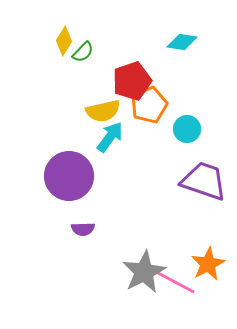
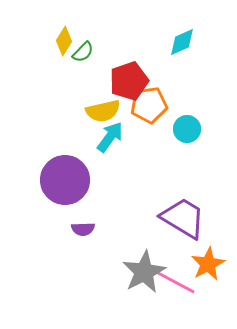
cyan diamond: rotated 32 degrees counterclockwise
red pentagon: moved 3 px left
orange pentagon: rotated 15 degrees clockwise
purple circle: moved 4 px left, 4 px down
purple trapezoid: moved 21 px left, 37 px down; rotated 12 degrees clockwise
